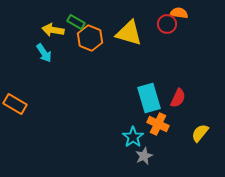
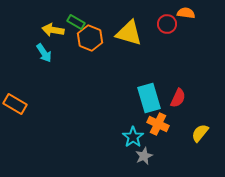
orange semicircle: moved 7 px right
